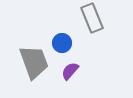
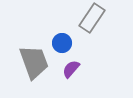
gray rectangle: rotated 56 degrees clockwise
purple semicircle: moved 1 px right, 2 px up
